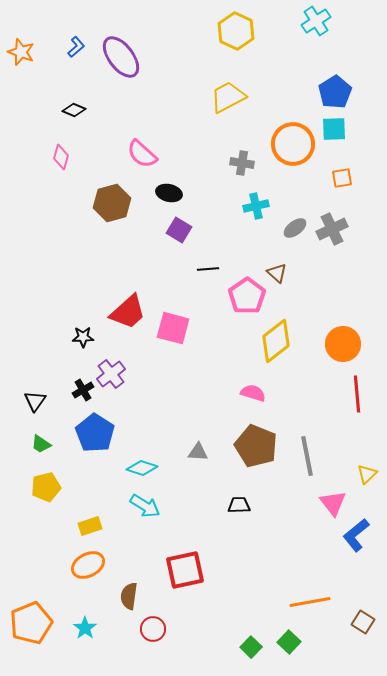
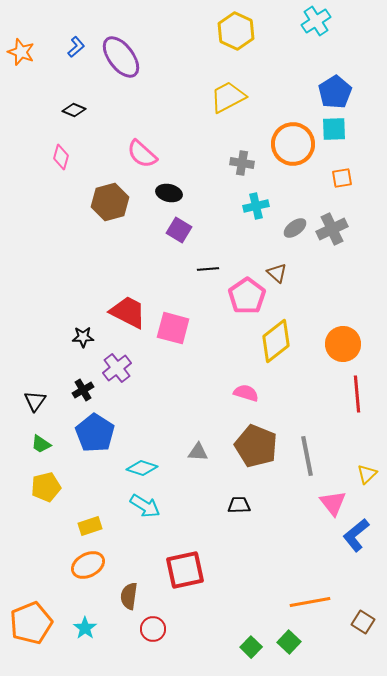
brown hexagon at (112, 203): moved 2 px left, 1 px up
red trapezoid at (128, 312): rotated 111 degrees counterclockwise
purple cross at (111, 374): moved 6 px right, 6 px up
pink semicircle at (253, 393): moved 7 px left
